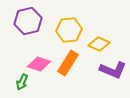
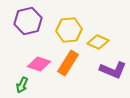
yellow diamond: moved 1 px left, 2 px up
green arrow: moved 3 px down
